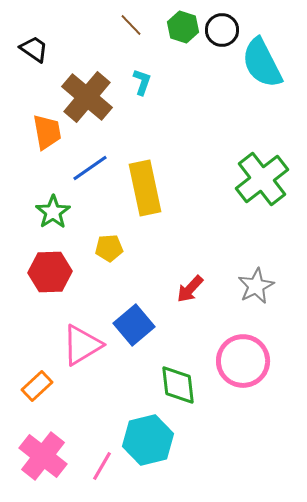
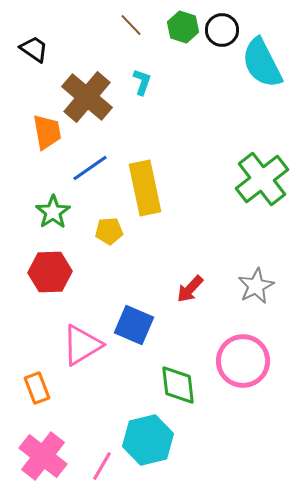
yellow pentagon: moved 17 px up
blue square: rotated 27 degrees counterclockwise
orange rectangle: moved 2 px down; rotated 68 degrees counterclockwise
